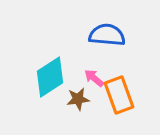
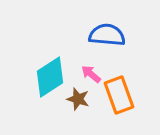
pink arrow: moved 3 px left, 4 px up
brown star: rotated 25 degrees clockwise
